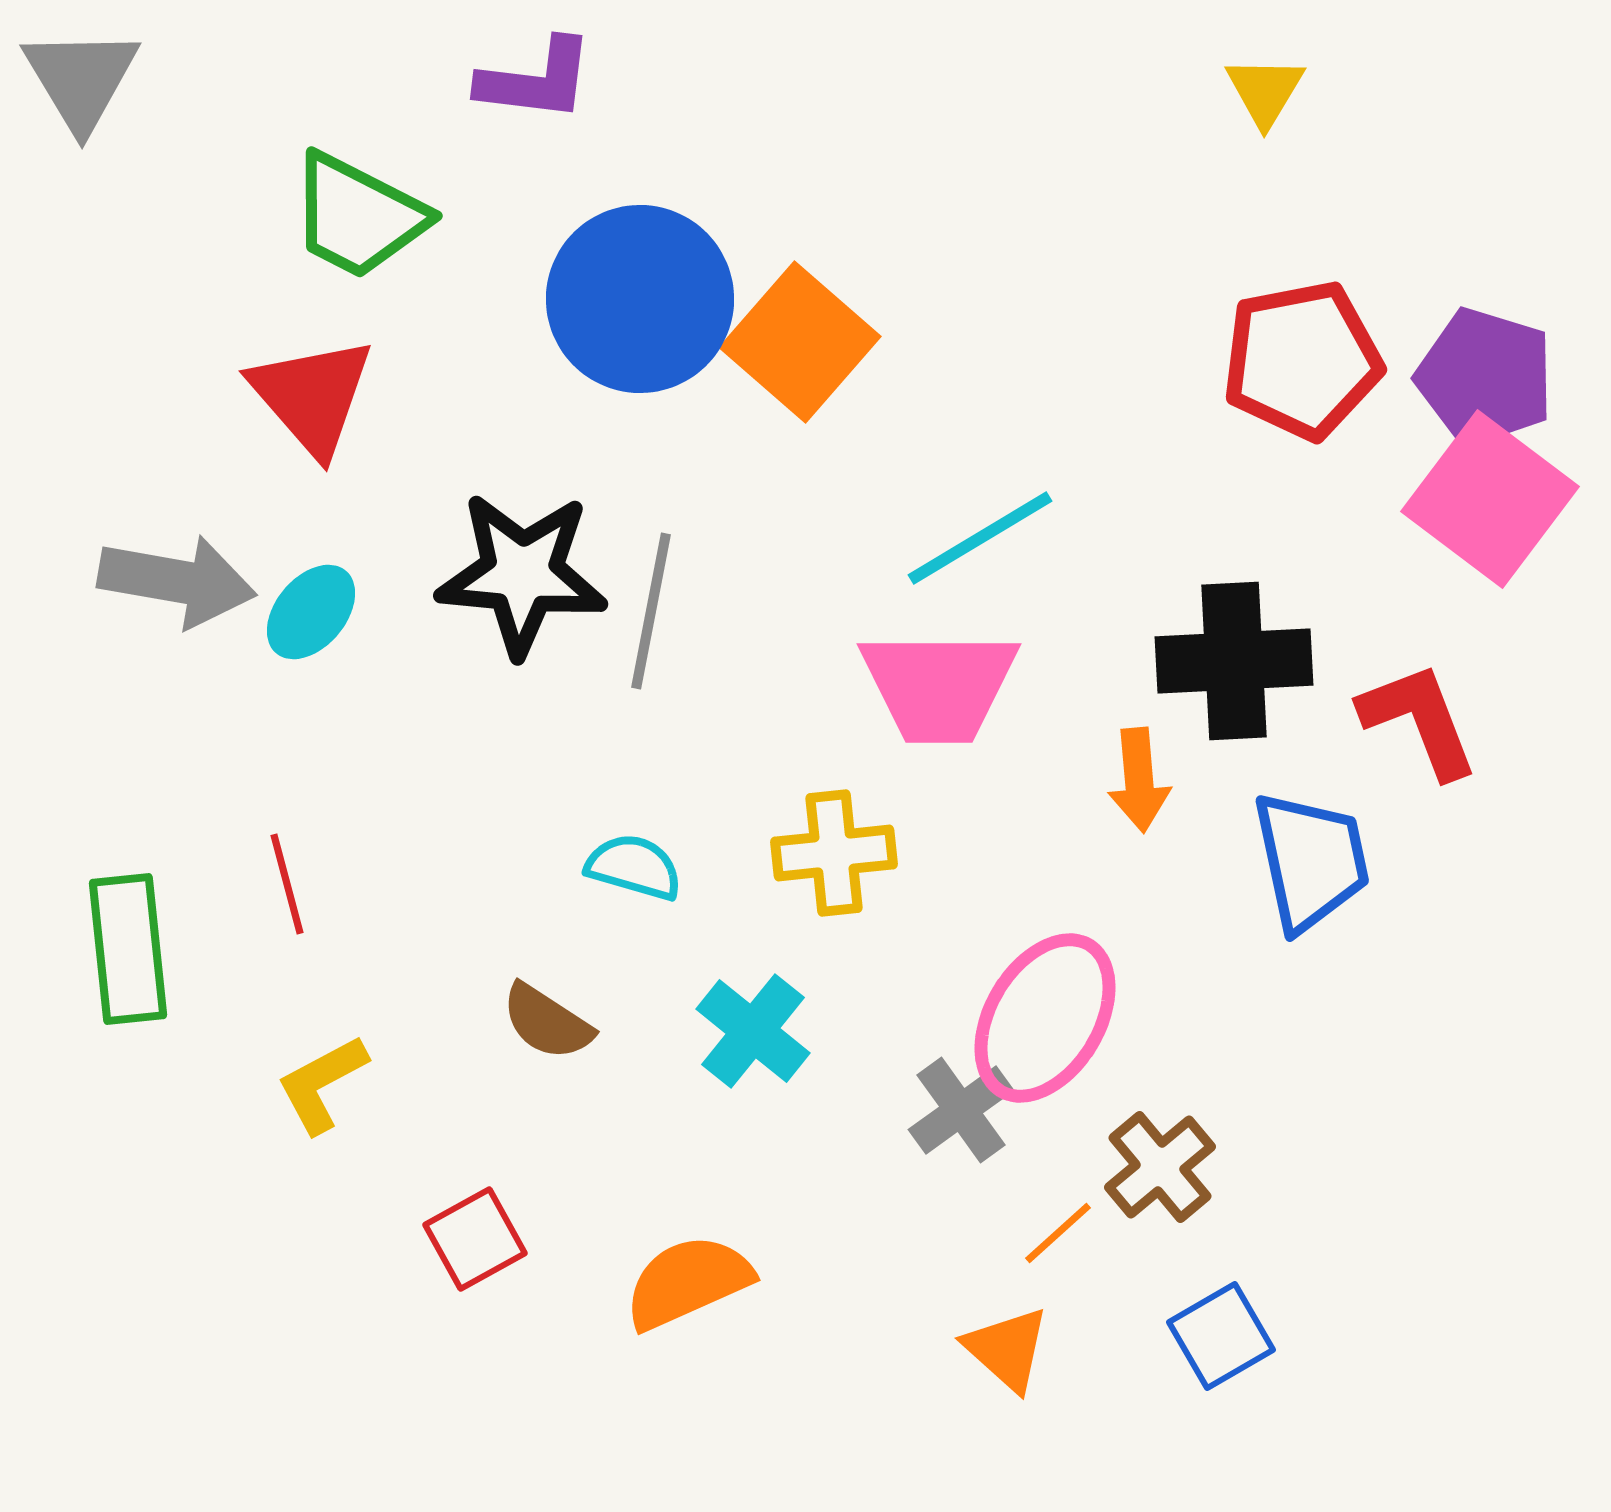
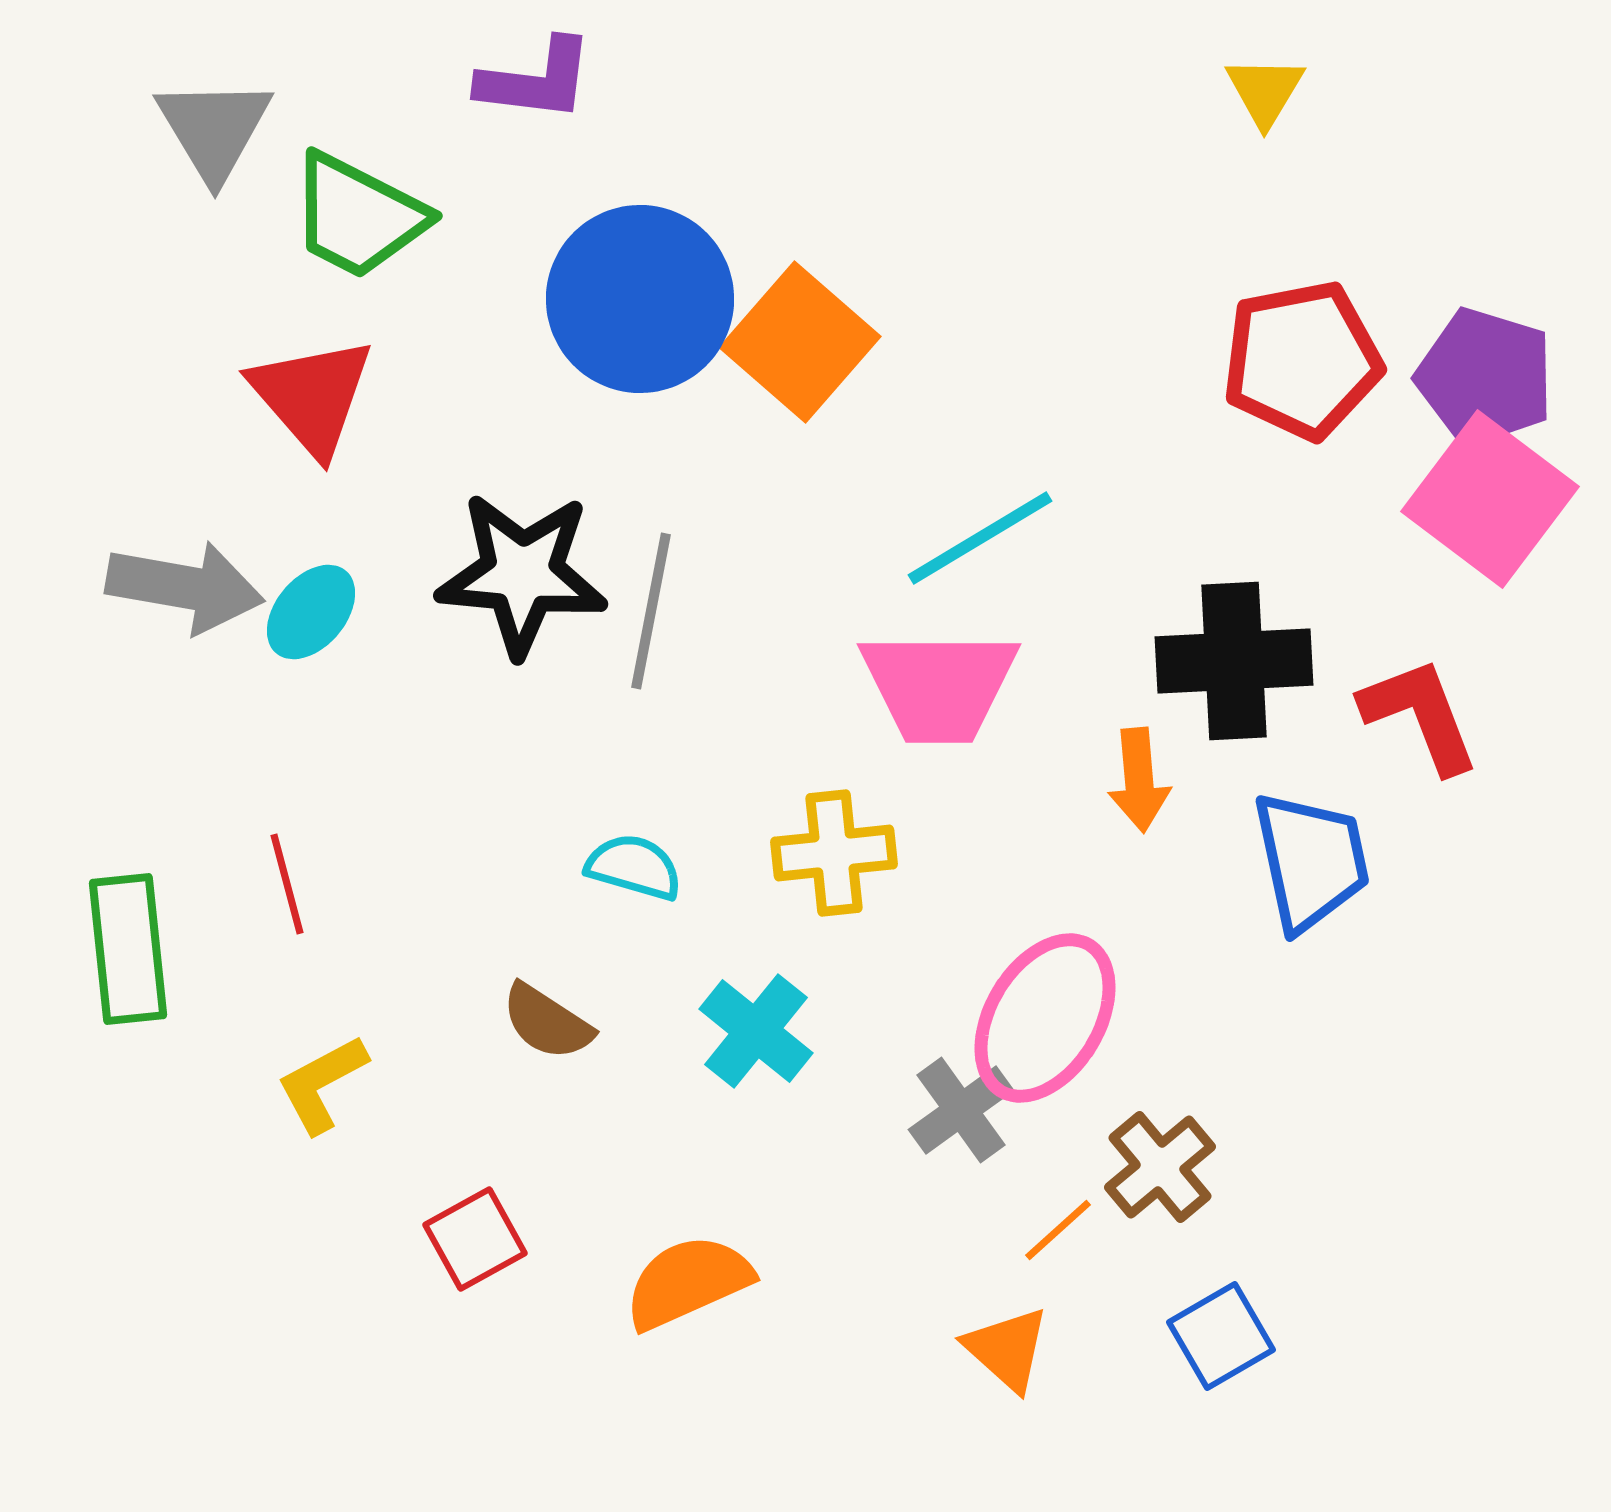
gray triangle: moved 133 px right, 50 px down
gray arrow: moved 8 px right, 6 px down
red L-shape: moved 1 px right, 5 px up
cyan cross: moved 3 px right
orange line: moved 3 px up
